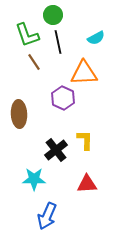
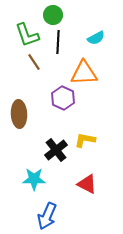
black line: rotated 15 degrees clockwise
yellow L-shape: rotated 80 degrees counterclockwise
red triangle: rotated 30 degrees clockwise
